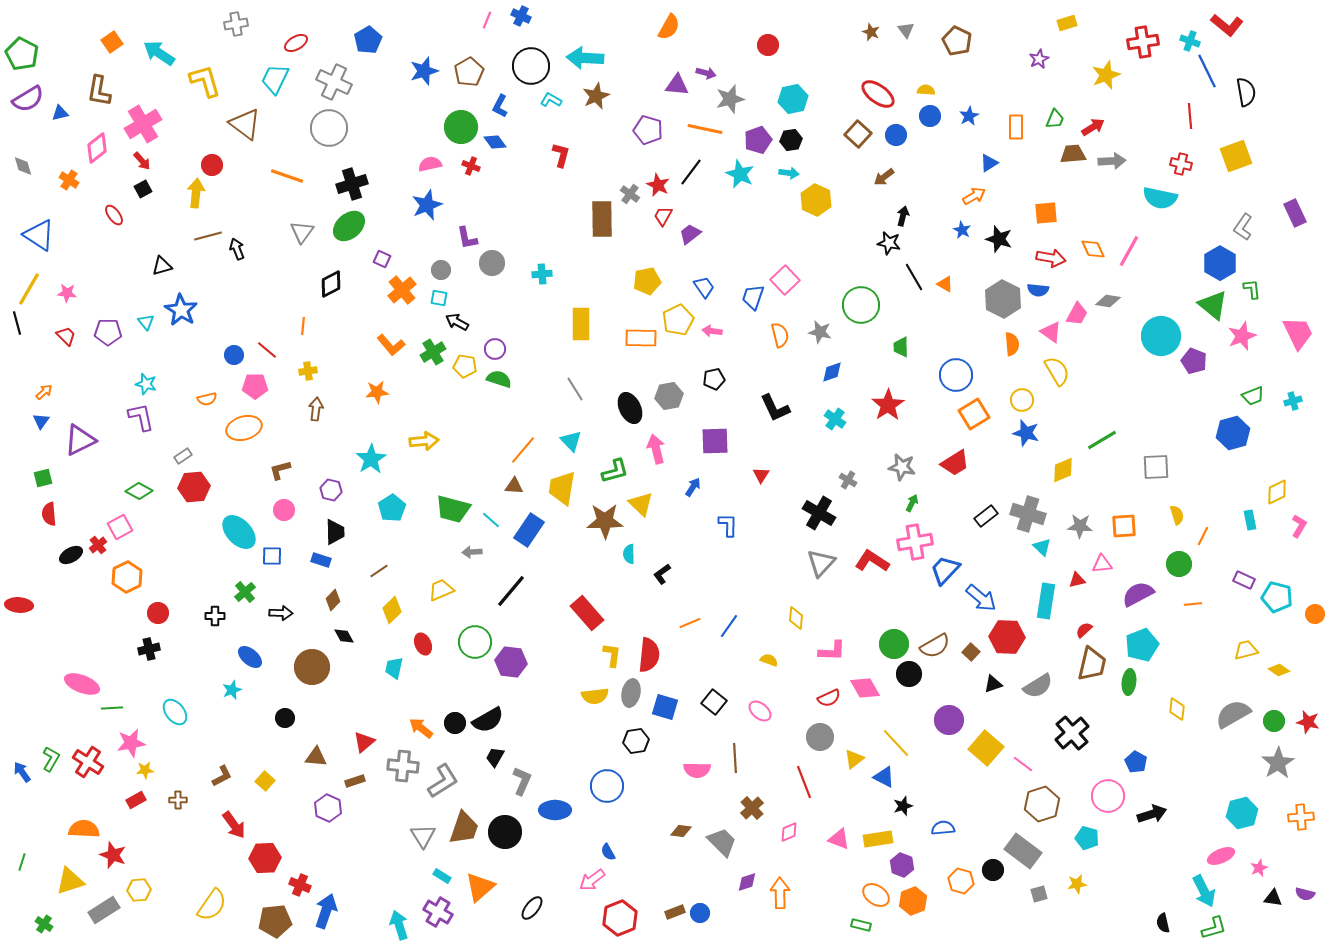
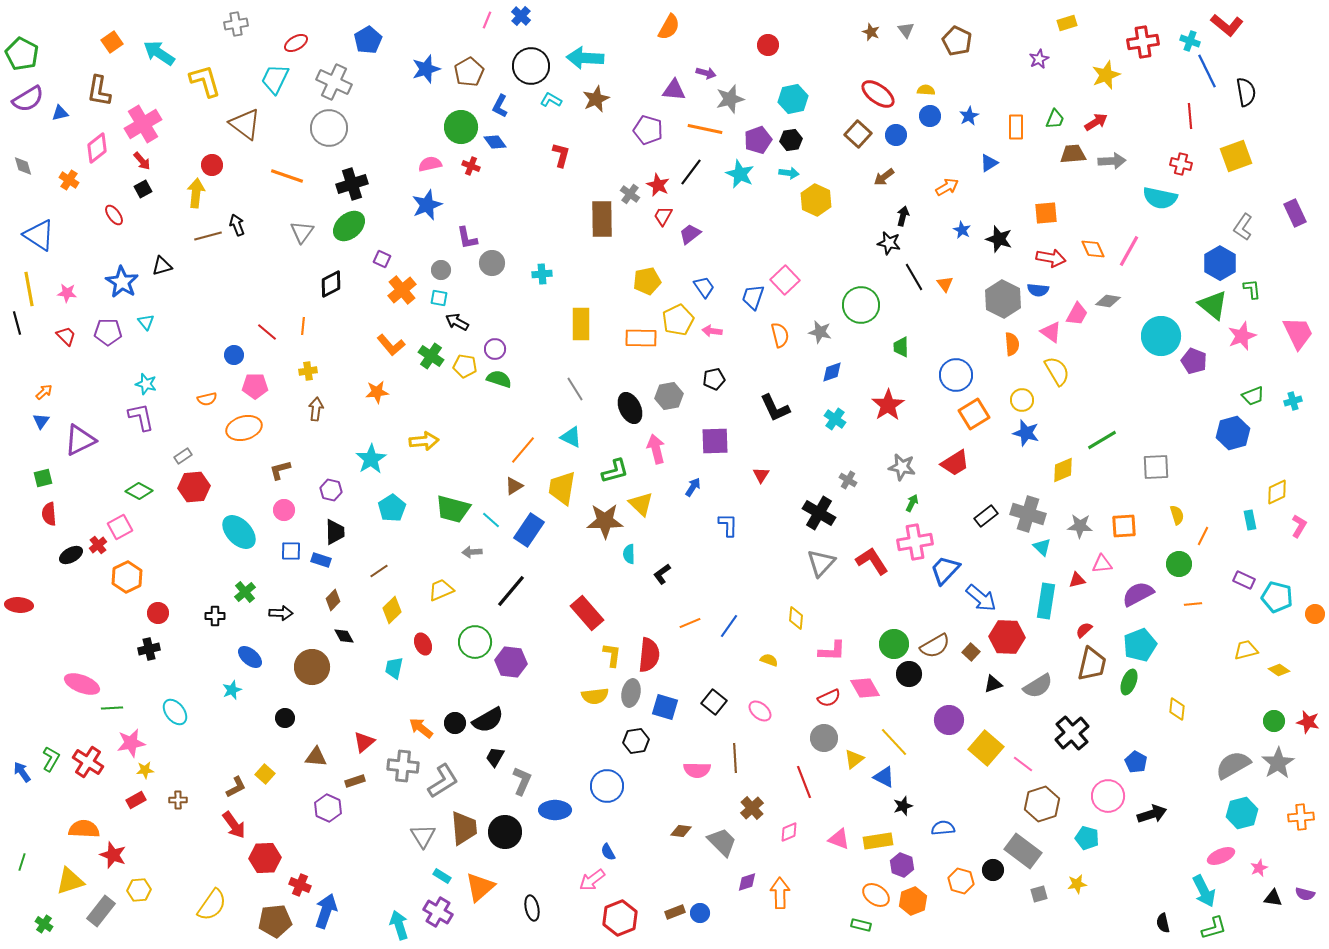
blue cross at (521, 16): rotated 18 degrees clockwise
blue star at (424, 71): moved 2 px right, 2 px up
purple triangle at (677, 85): moved 3 px left, 5 px down
brown star at (596, 96): moved 3 px down
red arrow at (1093, 127): moved 3 px right, 5 px up
orange arrow at (974, 196): moved 27 px left, 9 px up
black arrow at (237, 249): moved 24 px up
orange triangle at (945, 284): rotated 24 degrees clockwise
yellow line at (29, 289): rotated 40 degrees counterclockwise
blue star at (181, 310): moved 59 px left, 28 px up
red line at (267, 350): moved 18 px up
green cross at (433, 352): moved 2 px left, 4 px down; rotated 25 degrees counterclockwise
cyan triangle at (571, 441): moved 4 px up; rotated 20 degrees counterclockwise
brown triangle at (514, 486): rotated 36 degrees counterclockwise
blue square at (272, 556): moved 19 px right, 5 px up
red L-shape at (872, 561): rotated 24 degrees clockwise
cyan pentagon at (1142, 645): moved 2 px left
green ellipse at (1129, 682): rotated 15 degrees clockwise
gray semicircle at (1233, 714): moved 51 px down
gray circle at (820, 737): moved 4 px right, 1 px down
yellow line at (896, 743): moved 2 px left, 1 px up
brown L-shape at (222, 776): moved 14 px right, 11 px down
yellow square at (265, 781): moved 7 px up
brown trapezoid at (464, 828): rotated 24 degrees counterclockwise
yellow rectangle at (878, 839): moved 2 px down
black ellipse at (532, 908): rotated 50 degrees counterclockwise
gray rectangle at (104, 910): moved 3 px left, 1 px down; rotated 20 degrees counterclockwise
